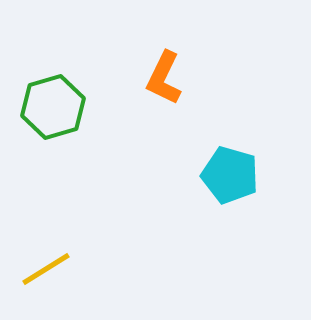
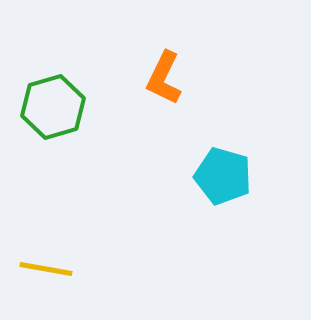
cyan pentagon: moved 7 px left, 1 px down
yellow line: rotated 42 degrees clockwise
